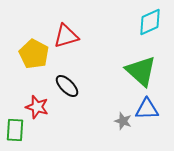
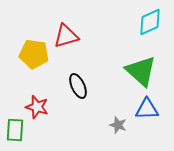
yellow pentagon: rotated 20 degrees counterclockwise
black ellipse: moved 11 px right; rotated 20 degrees clockwise
gray star: moved 5 px left, 4 px down
